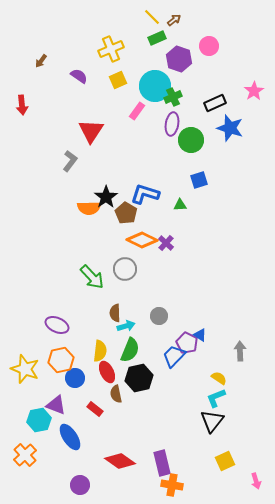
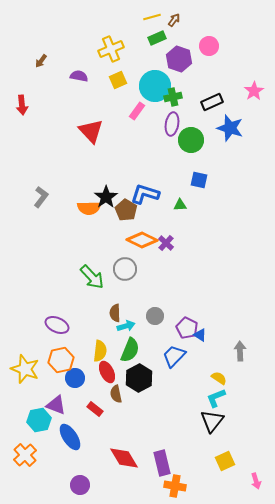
yellow line at (152, 17): rotated 60 degrees counterclockwise
brown arrow at (174, 20): rotated 16 degrees counterclockwise
purple semicircle at (79, 76): rotated 24 degrees counterclockwise
green cross at (173, 97): rotated 12 degrees clockwise
black rectangle at (215, 103): moved 3 px left, 1 px up
red triangle at (91, 131): rotated 16 degrees counterclockwise
gray L-shape at (70, 161): moved 29 px left, 36 px down
blue square at (199, 180): rotated 30 degrees clockwise
brown pentagon at (126, 213): moved 3 px up
gray circle at (159, 316): moved 4 px left
purple pentagon at (187, 343): moved 15 px up
black hexagon at (139, 378): rotated 16 degrees counterclockwise
red diamond at (120, 461): moved 4 px right, 3 px up; rotated 24 degrees clockwise
orange cross at (172, 485): moved 3 px right, 1 px down
